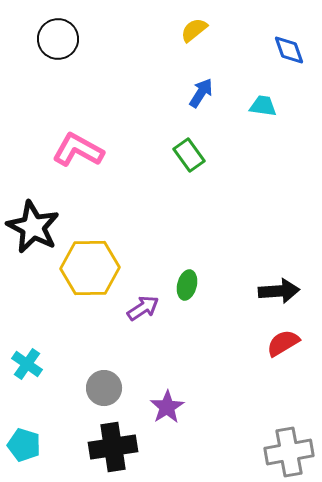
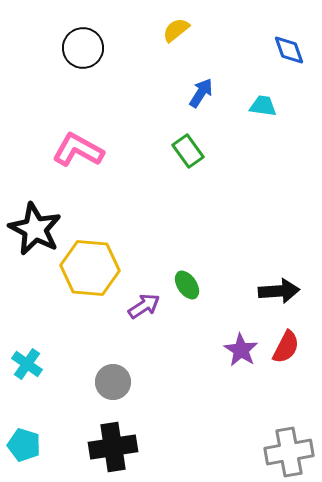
yellow semicircle: moved 18 px left
black circle: moved 25 px right, 9 px down
green rectangle: moved 1 px left, 4 px up
black star: moved 2 px right, 2 px down
yellow hexagon: rotated 6 degrees clockwise
green ellipse: rotated 48 degrees counterclockwise
purple arrow: moved 1 px right, 2 px up
red semicircle: moved 3 px right, 4 px down; rotated 148 degrees clockwise
gray circle: moved 9 px right, 6 px up
purple star: moved 74 px right, 57 px up; rotated 8 degrees counterclockwise
